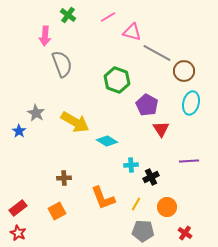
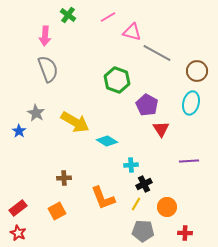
gray semicircle: moved 14 px left, 5 px down
brown circle: moved 13 px right
black cross: moved 7 px left, 7 px down
red cross: rotated 32 degrees counterclockwise
